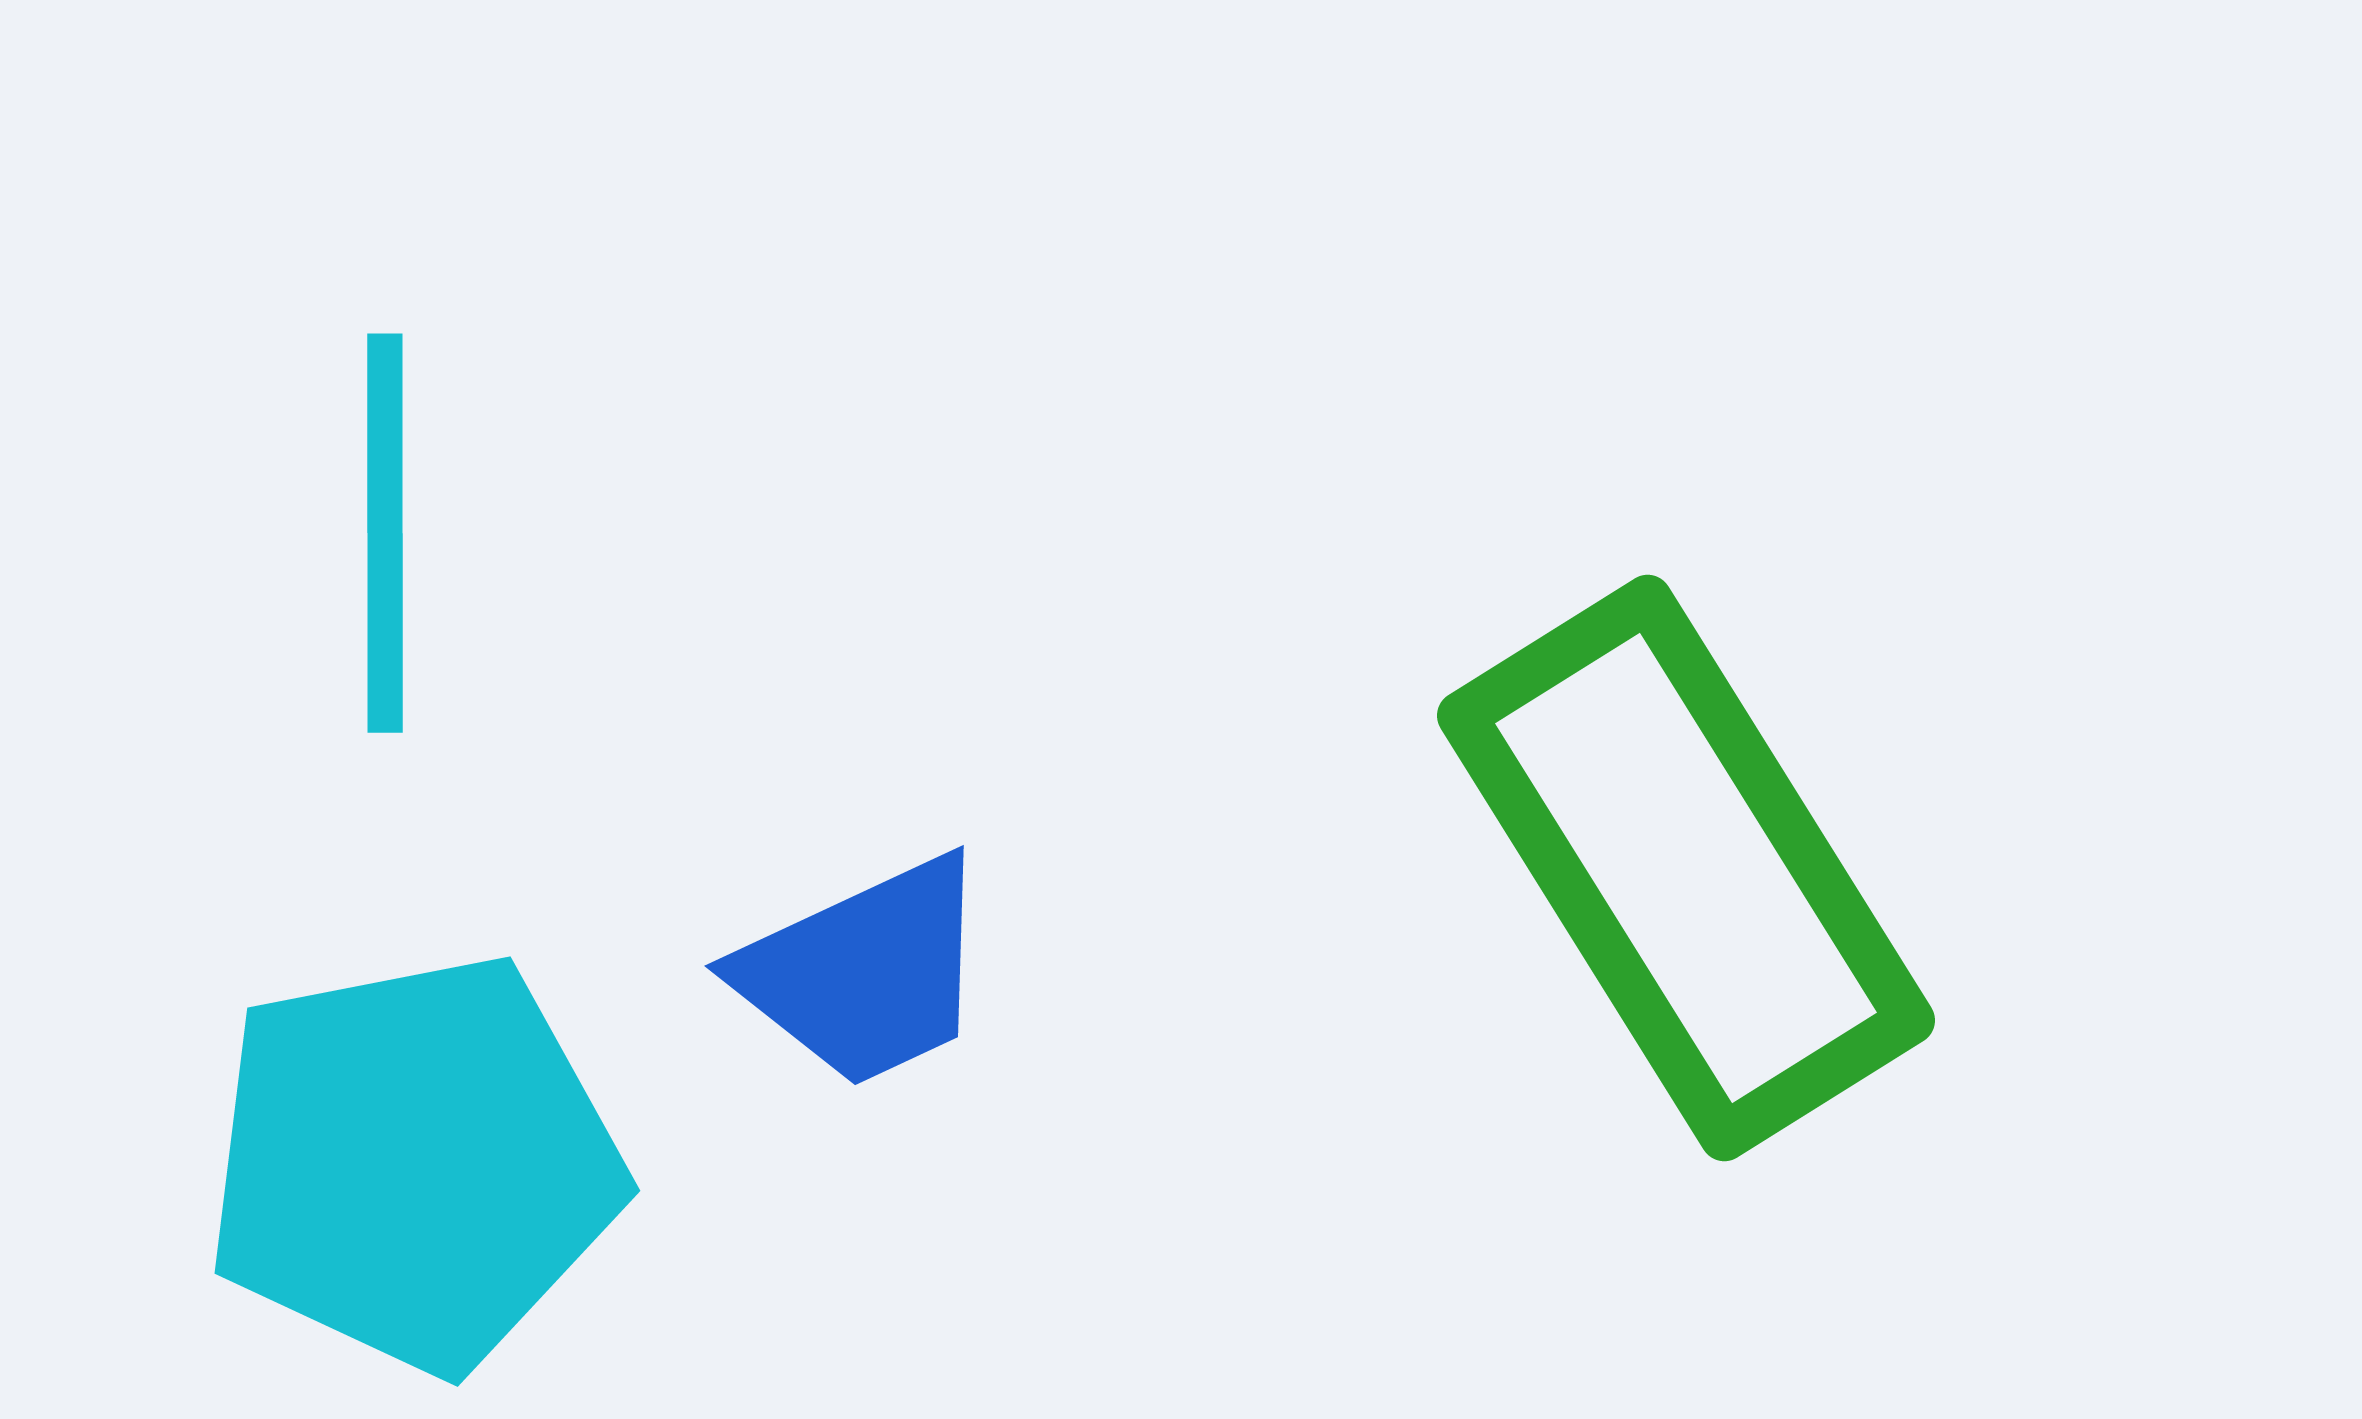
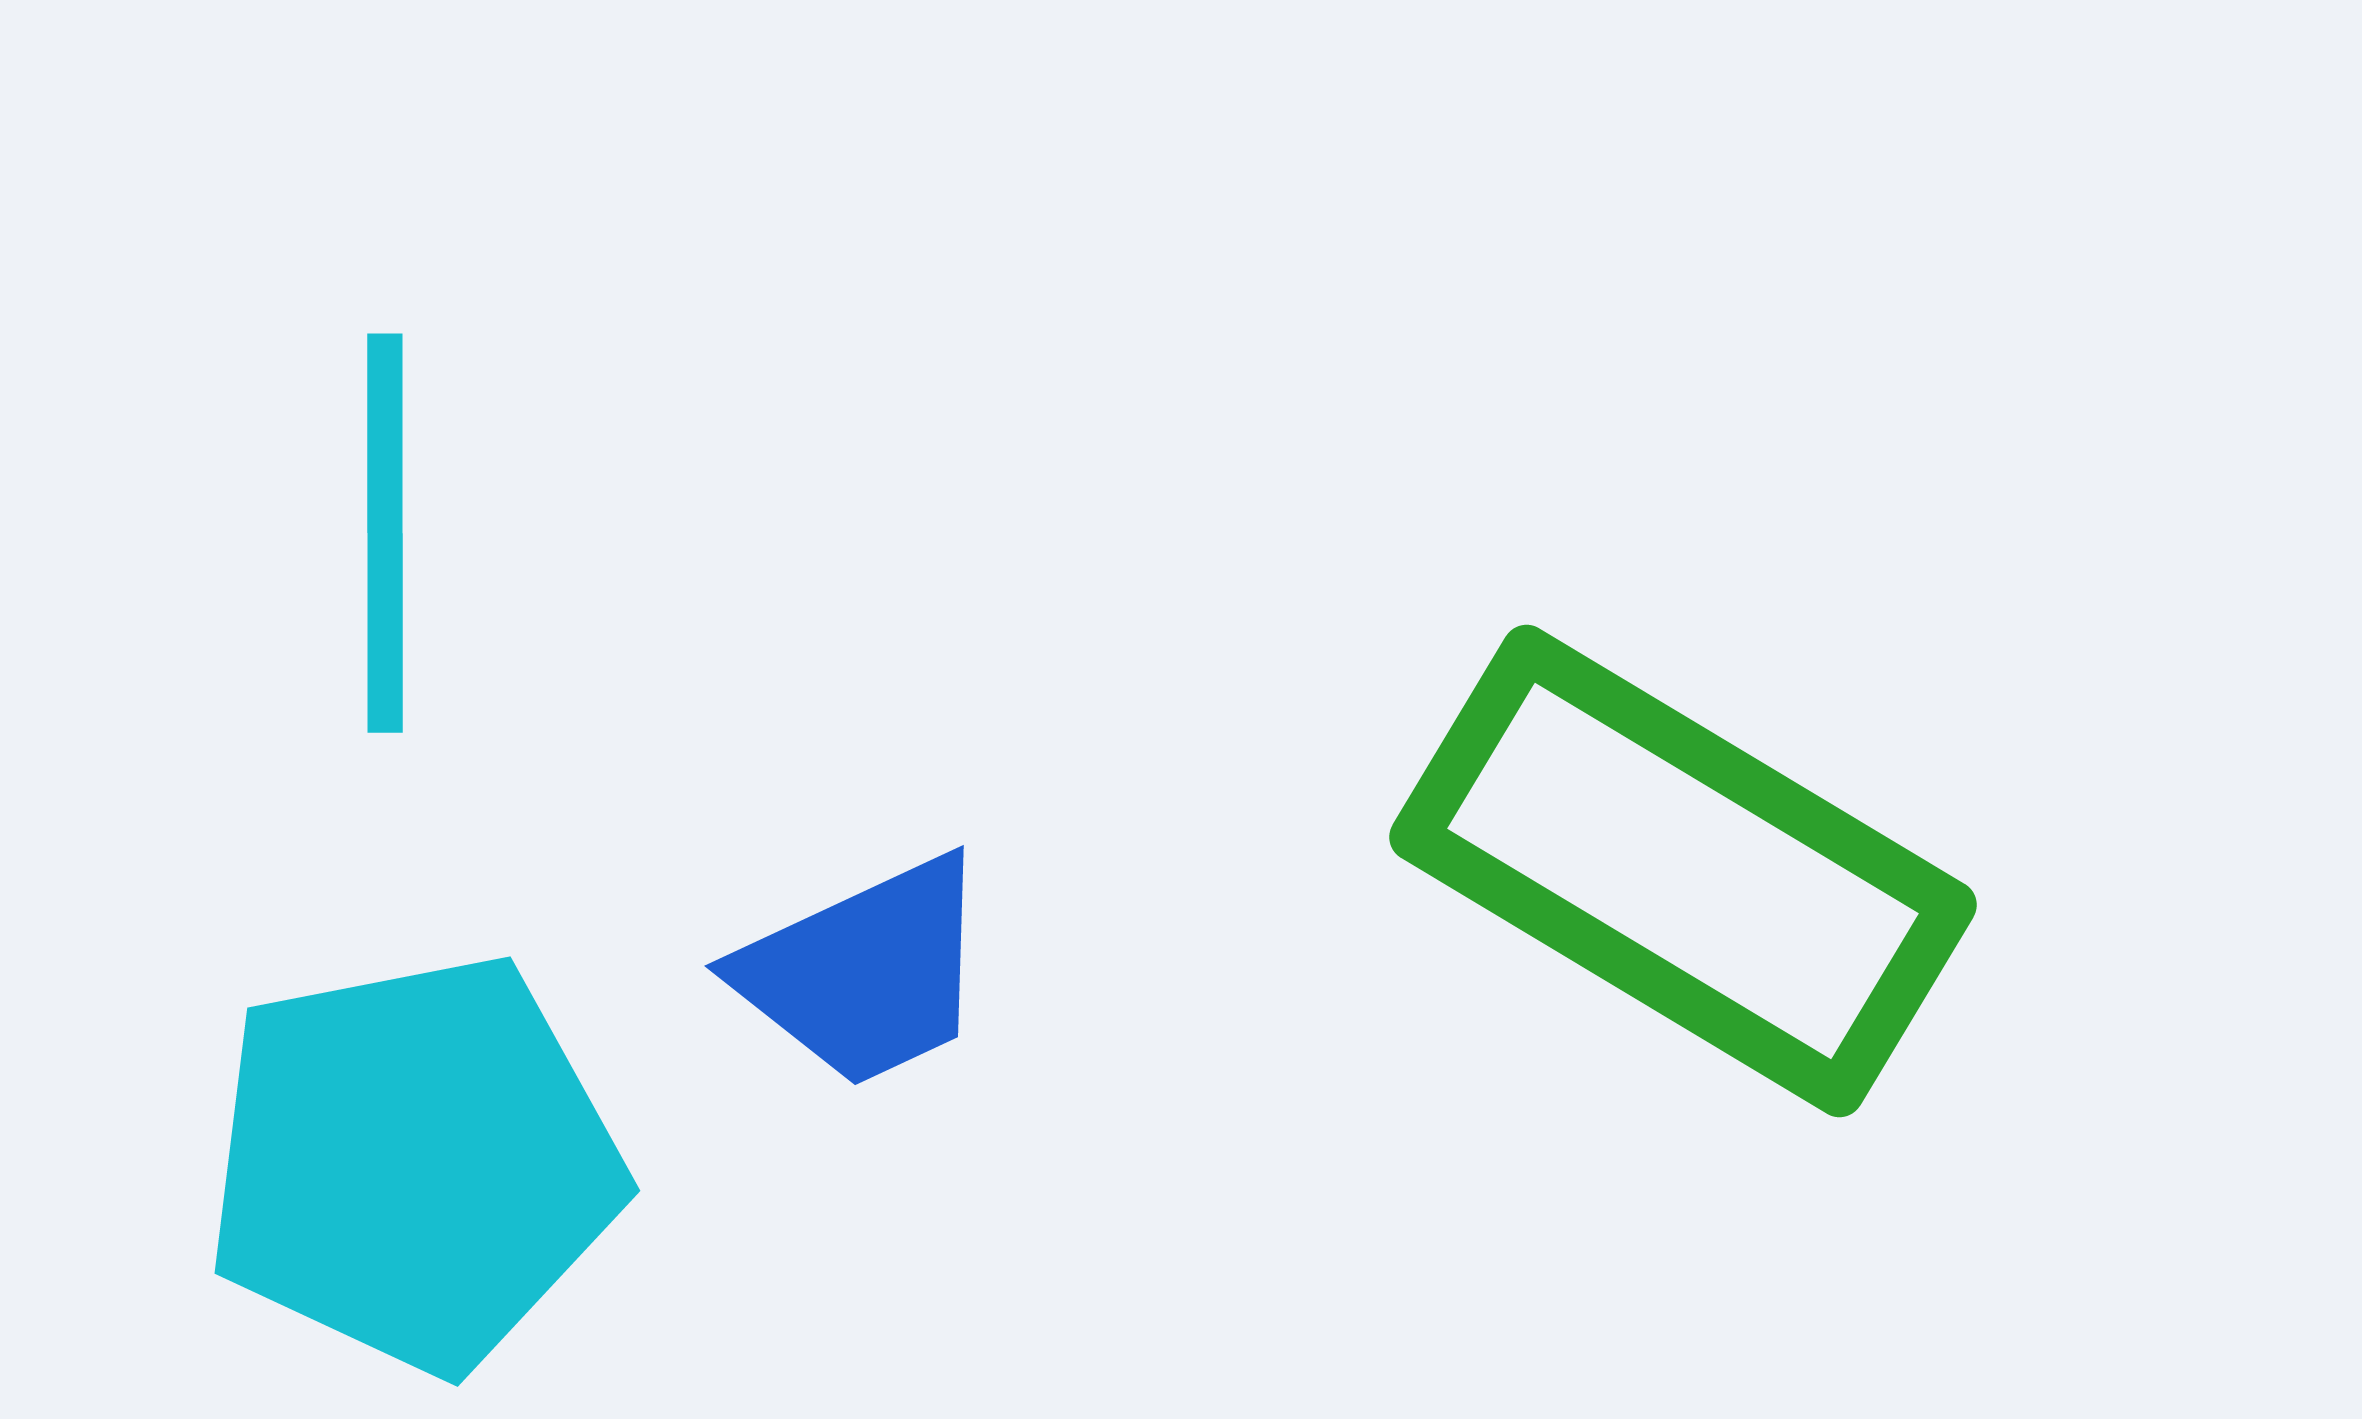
green rectangle: moved 3 px left, 3 px down; rotated 27 degrees counterclockwise
